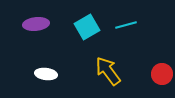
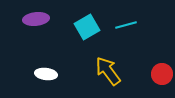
purple ellipse: moved 5 px up
